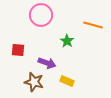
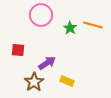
green star: moved 3 px right, 13 px up
purple arrow: rotated 54 degrees counterclockwise
brown star: rotated 24 degrees clockwise
